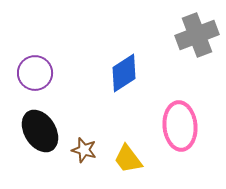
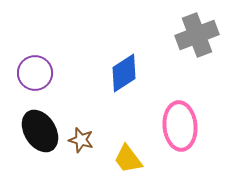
brown star: moved 3 px left, 10 px up
